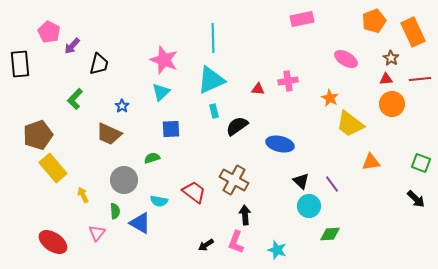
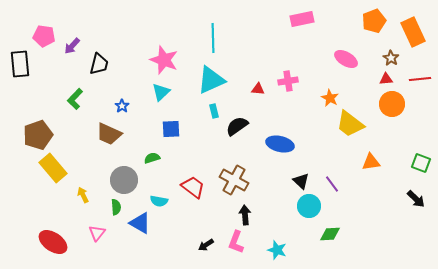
pink pentagon at (49, 32): moved 5 px left, 4 px down; rotated 20 degrees counterclockwise
red trapezoid at (194, 192): moved 1 px left, 5 px up
green semicircle at (115, 211): moved 1 px right, 4 px up
